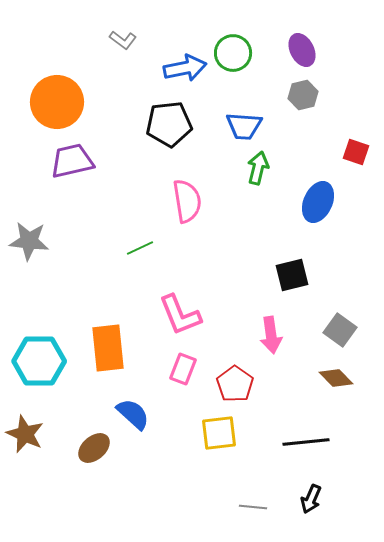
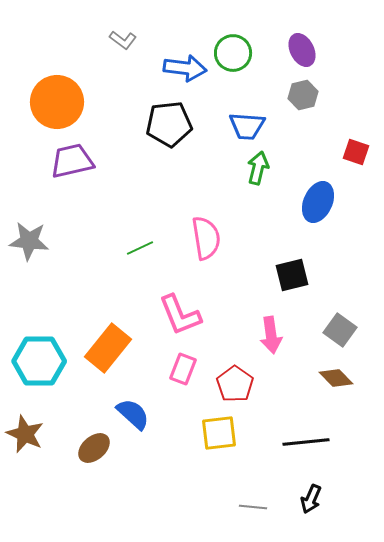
blue arrow: rotated 18 degrees clockwise
blue trapezoid: moved 3 px right
pink semicircle: moved 19 px right, 37 px down
orange rectangle: rotated 45 degrees clockwise
